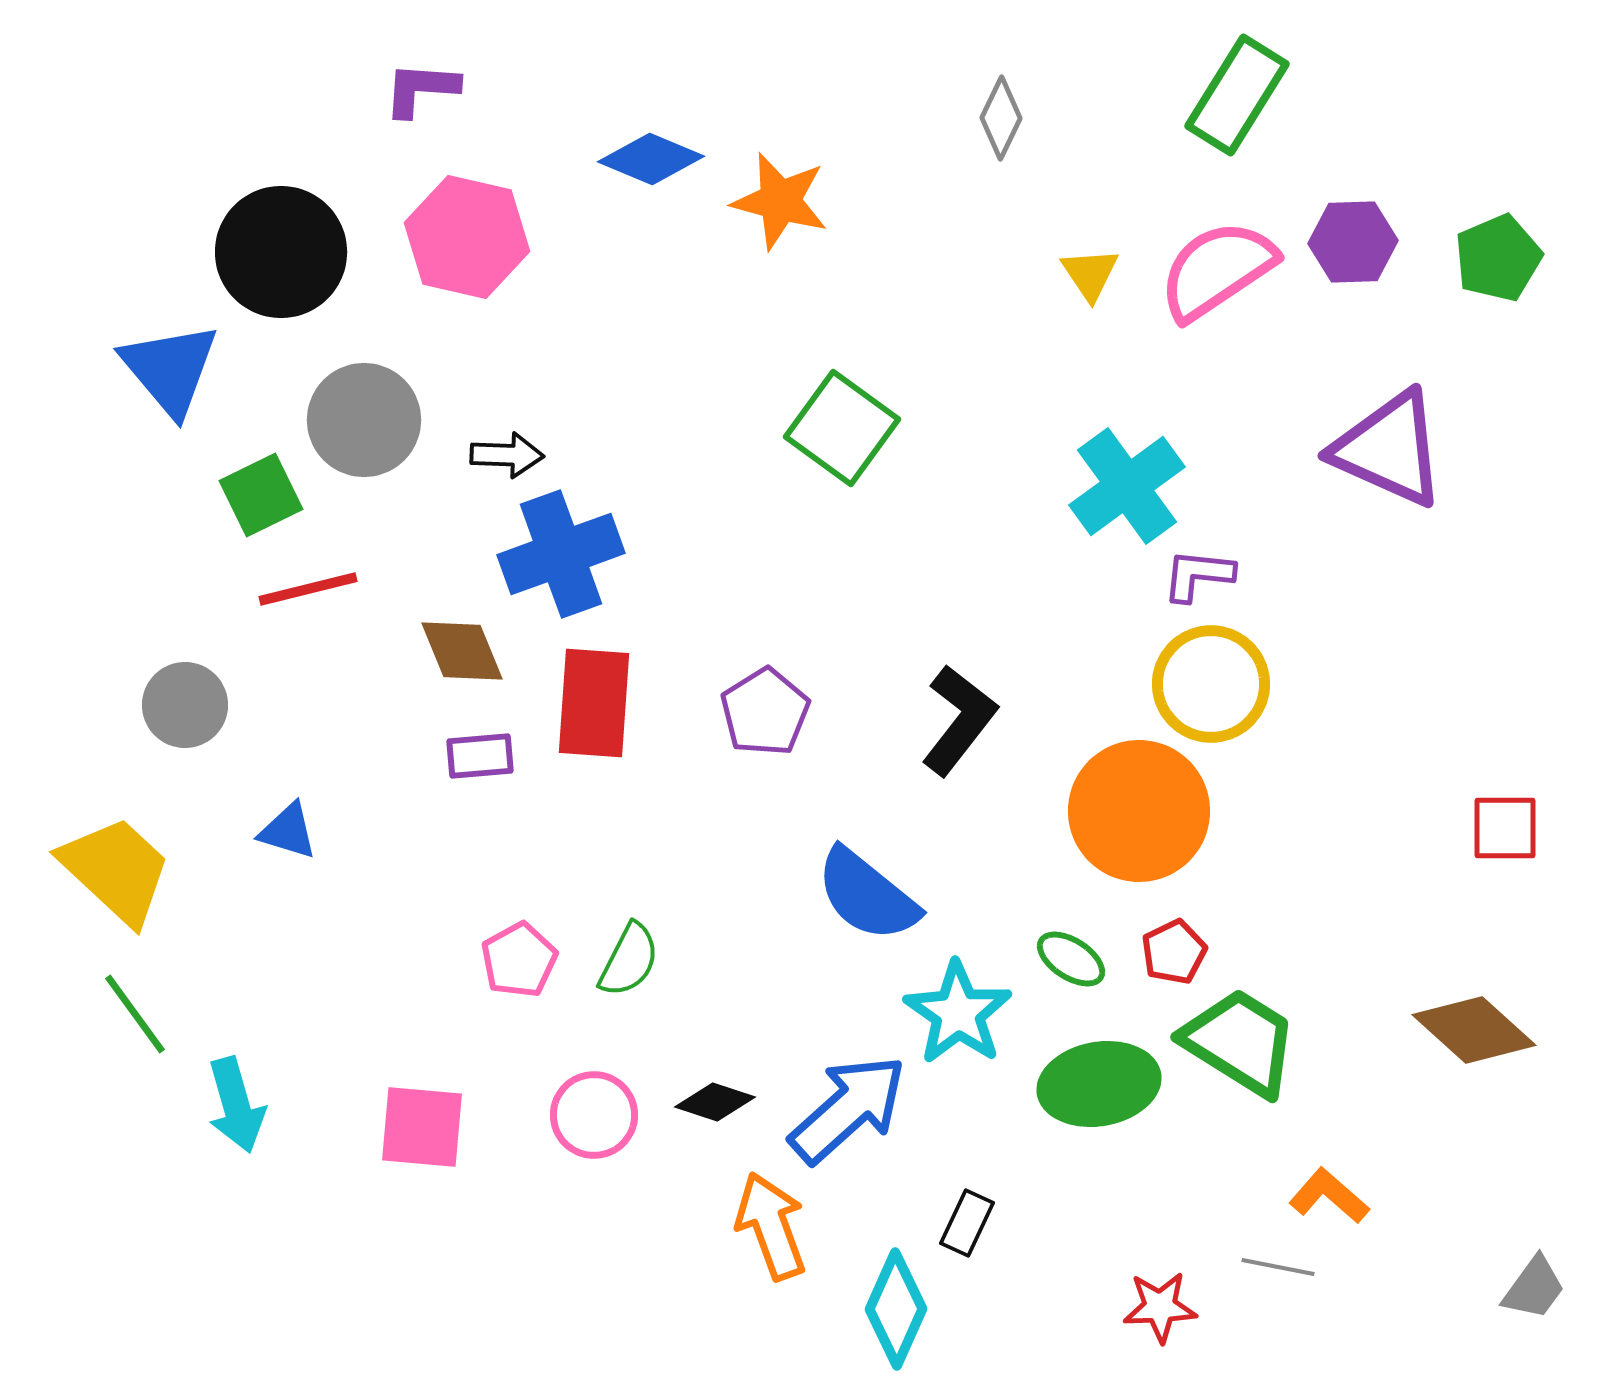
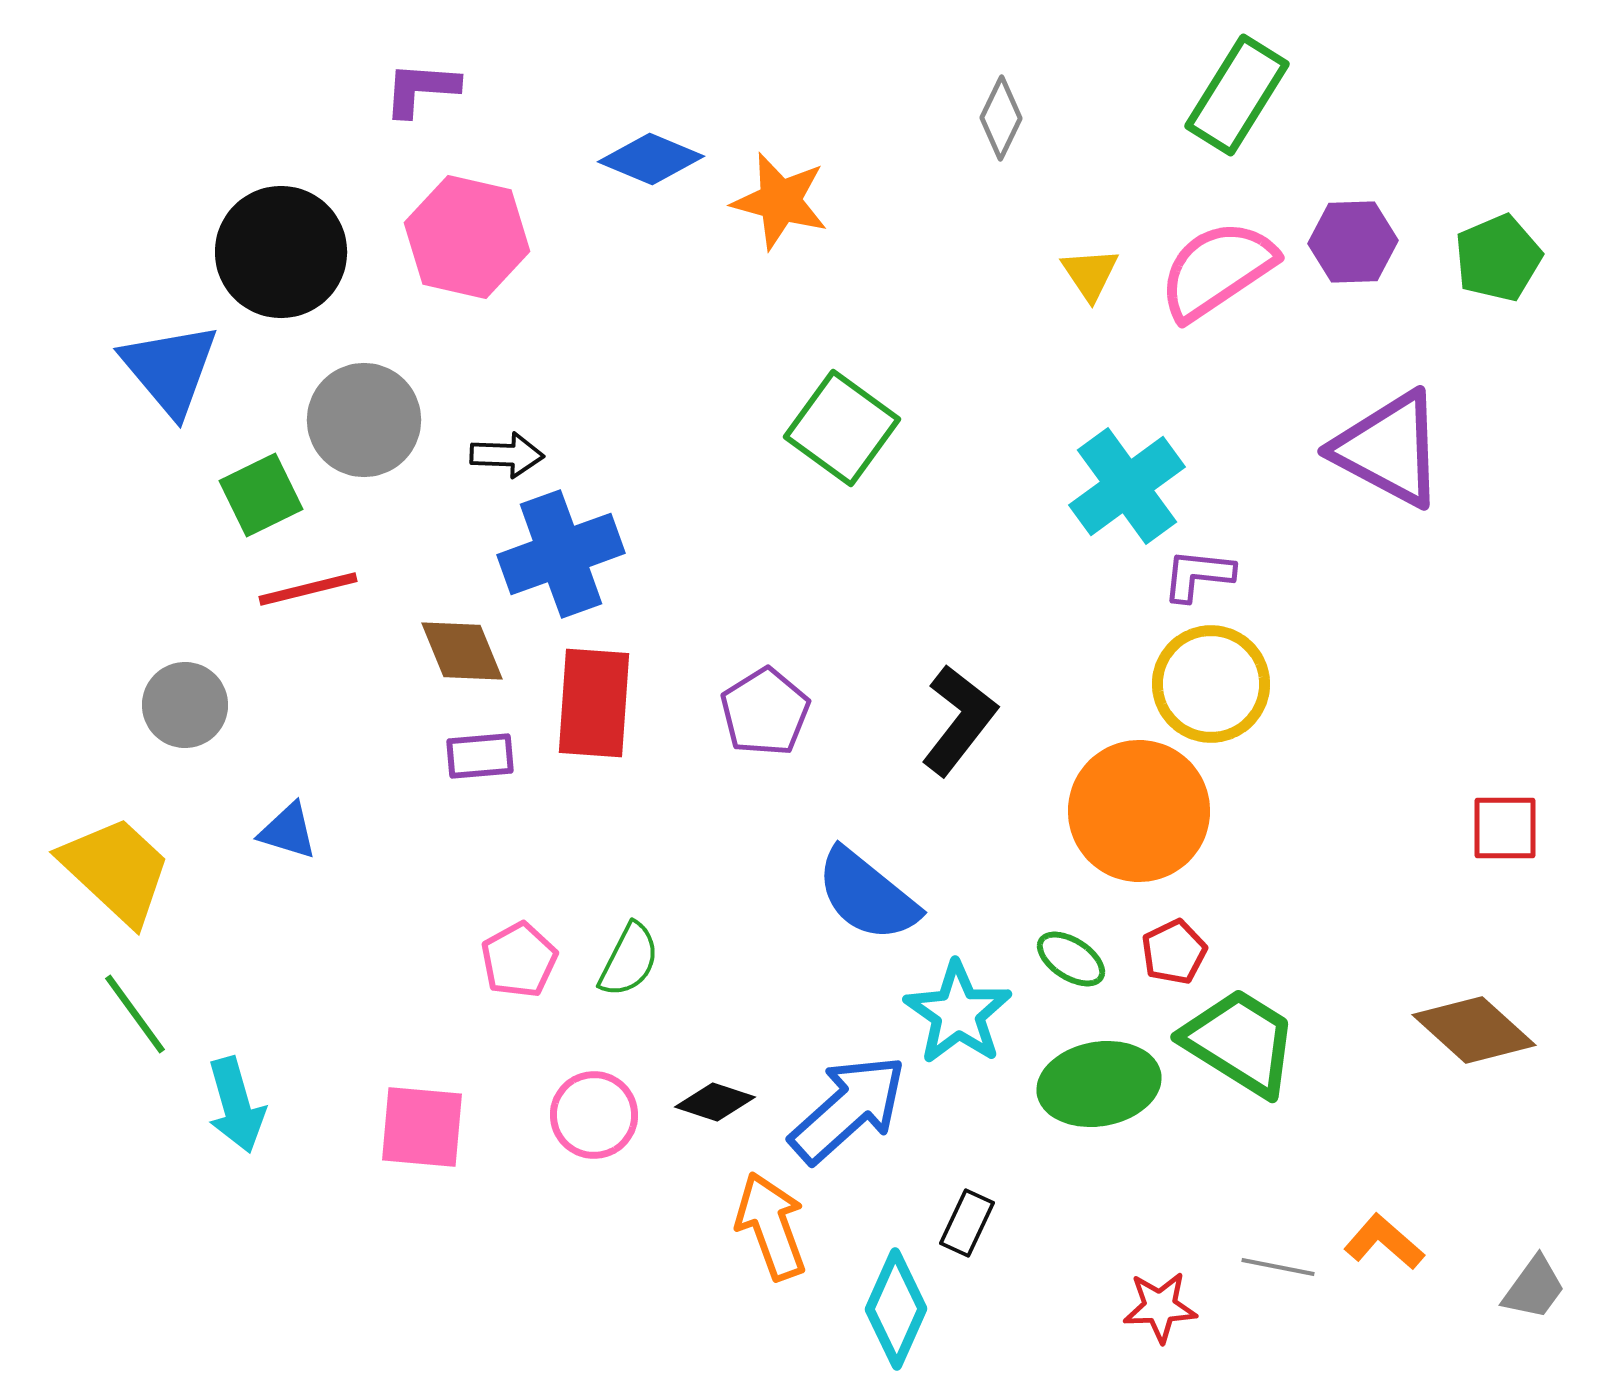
purple triangle at (1389, 449): rotated 4 degrees clockwise
orange L-shape at (1329, 1196): moved 55 px right, 46 px down
